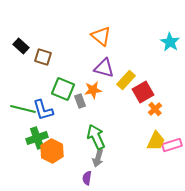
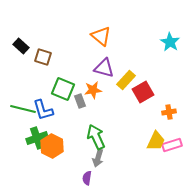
orange cross: moved 14 px right, 3 px down; rotated 32 degrees clockwise
orange hexagon: moved 5 px up
